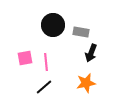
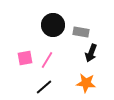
pink line: moved 1 px right, 2 px up; rotated 36 degrees clockwise
orange star: rotated 18 degrees clockwise
